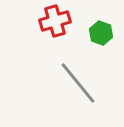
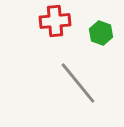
red cross: rotated 12 degrees clockwise
